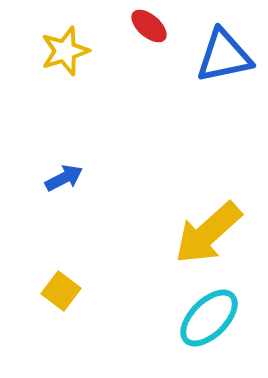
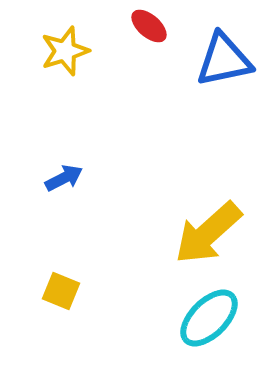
blue triangle: moved 4 px down
yellow square: rotated 15 degrees counterclockwise
